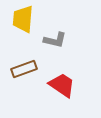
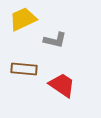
yellow trapezoid: rotated 60 degrees clockwise
brown rectangle: rotated 25 degrees clockwise
